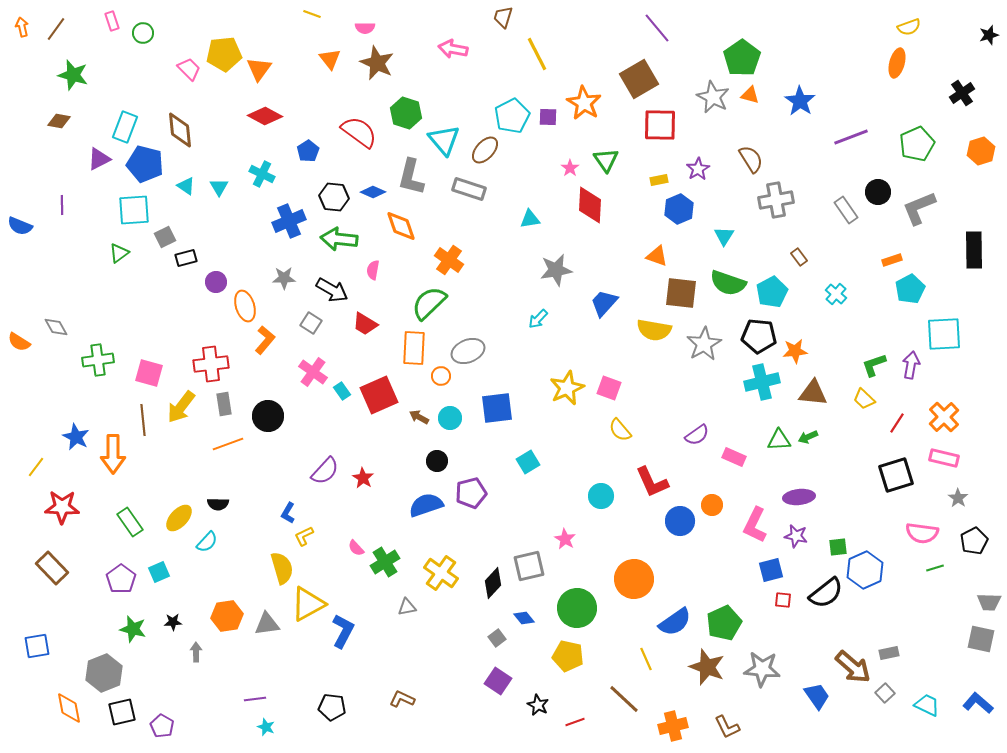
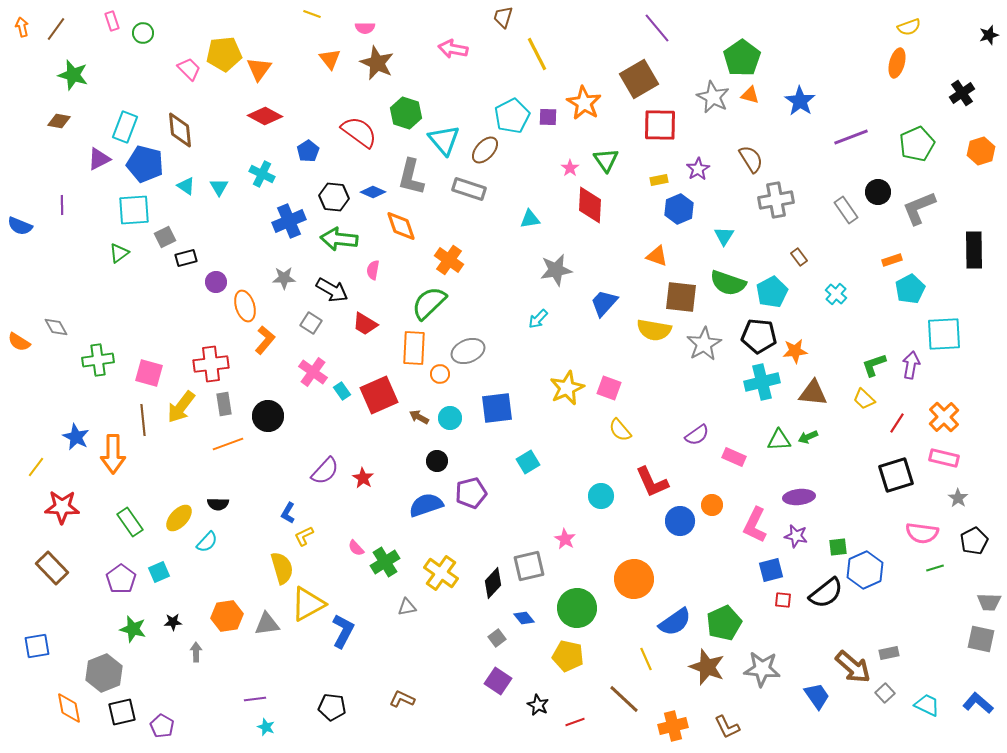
brown square at (681, 293): moved 4 px down
orange circle at (441, 376): moved 1 px left, 2 px up
